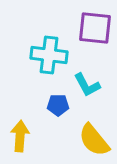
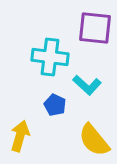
cyan cross: moved 1 px right, 2 px down
cyan L-shape: rotated 20 degrees counterclockwise
blue pentagon: moved 3 px left; rotated 25 degrees clockwise
yellow arrow: rotated 12 degrees clockwise
